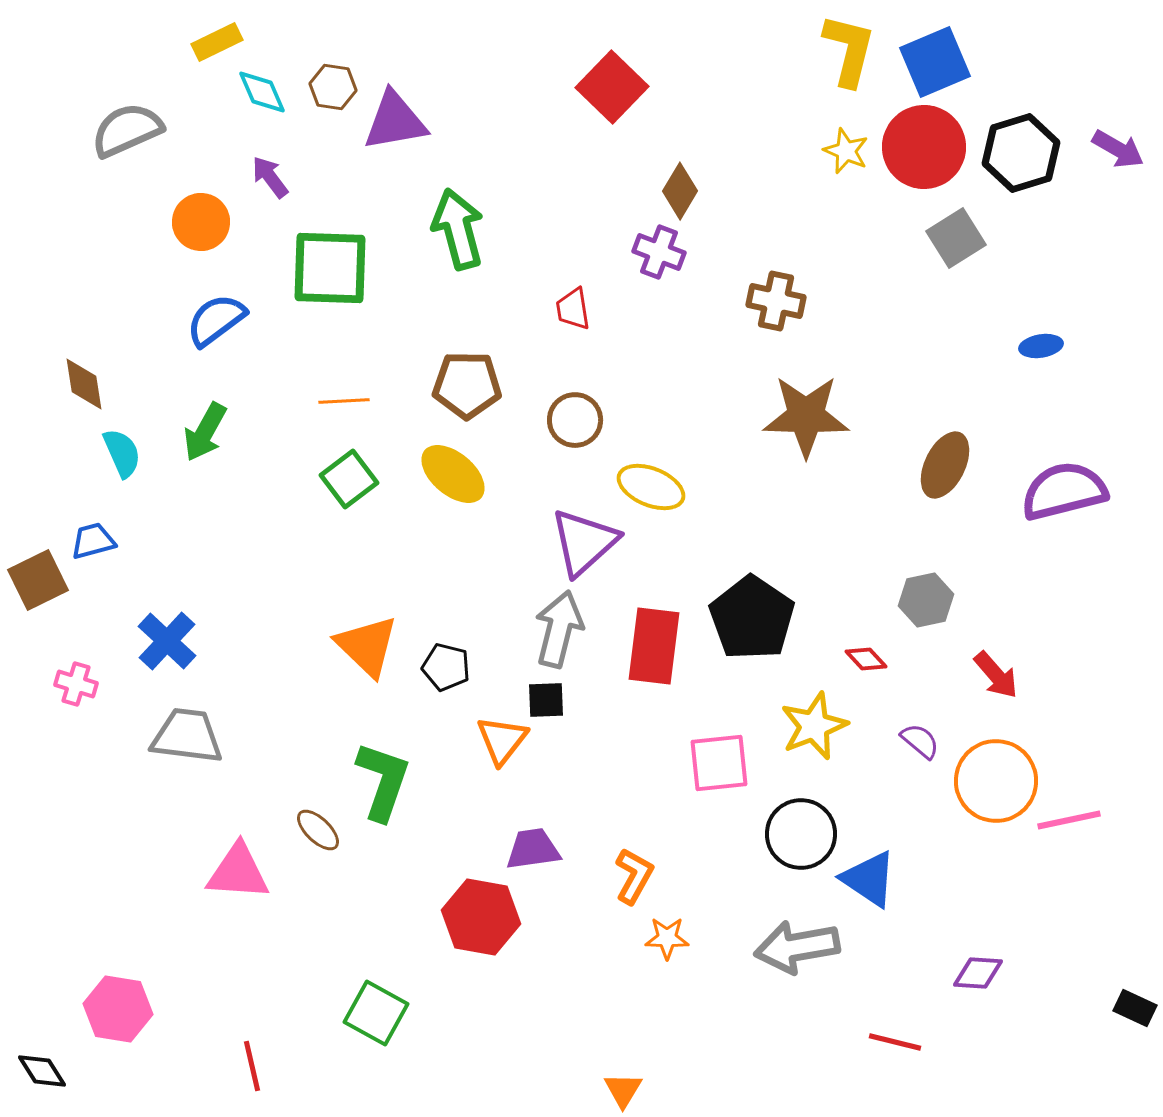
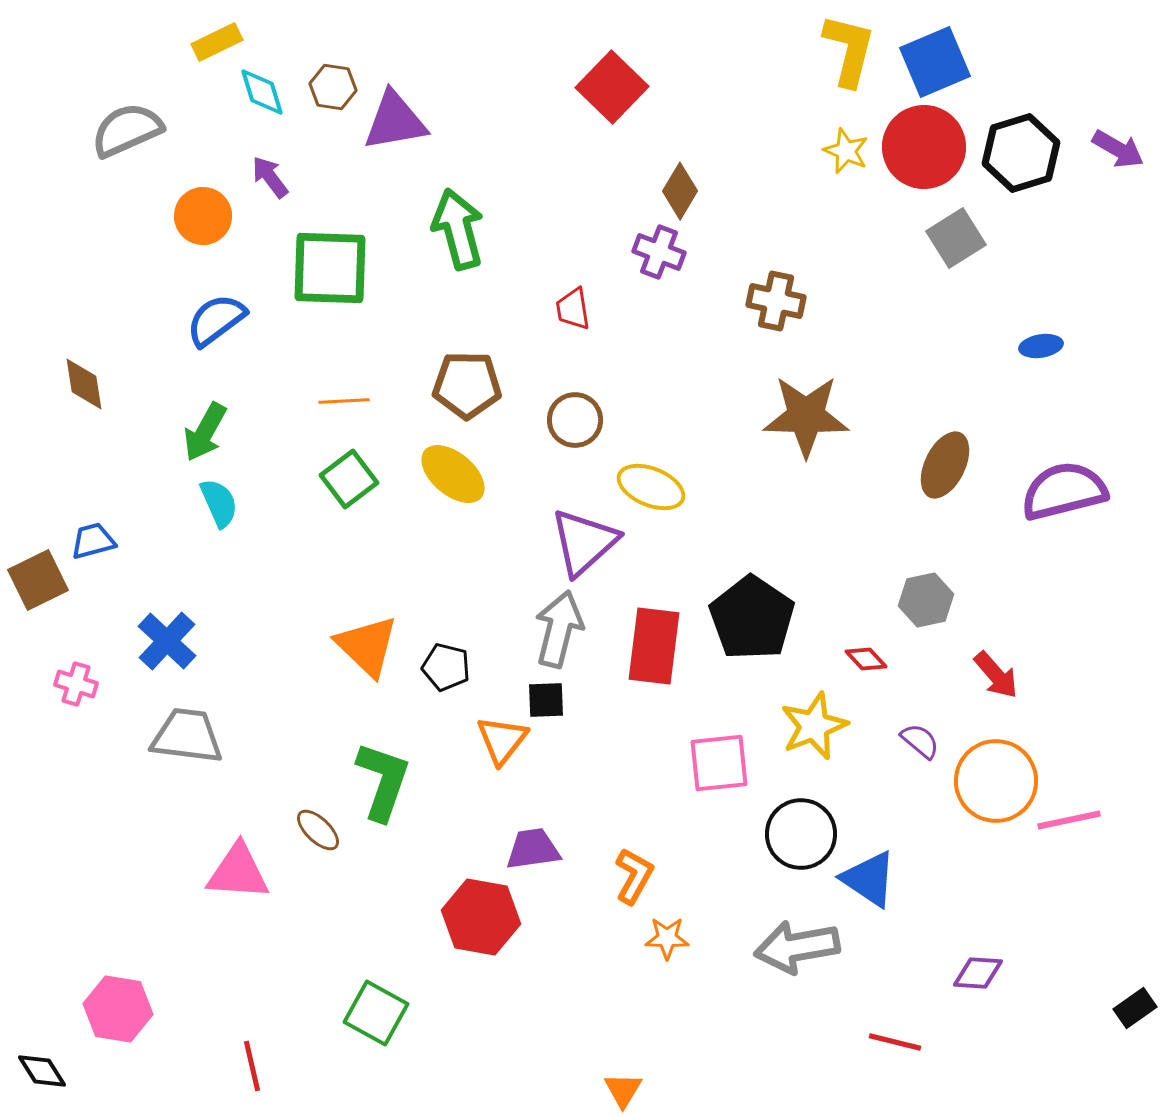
cyan diamond at (262, 92): rotated 6 degrees clockwise
orange circle at (201, 222): moved 2 px right, 6 px up
cyan semicircle at (122, 453): moved 97 px right, 50 px down
black rectangle at (1135, 1008): rotated 60 degrees counterclockwise
